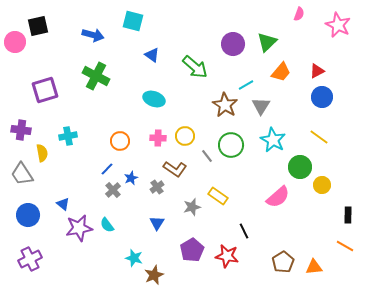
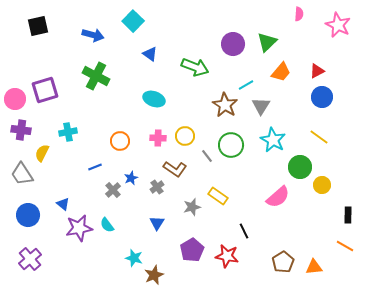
pink semicircle at (299, 14): rotated 16 degrees counterclockwise
cyan square at (133, 21): rotated 30 degrees clockwise
pink circle at (15, 42): moved 57 px down
blue triangle at (152, 55): moved 2 px left, 1 px up
green arrow at (195, 67): rotated 20 degrees counterclockwise
cyan cross at (68, 136): moved 4 px up
yellow semicircle at (42, 153): rotated 144 degrees counterclockwise
blue line at (107, 169): moved 12 px left, 2 px up; rotated 24 degrees clockwise
purple cross at (30, 259): rotated 15 degrees counterclockwise
